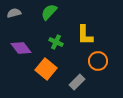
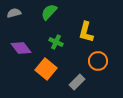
yellow L-shape: moved 1 px right, 3 px up; rotated 15 degrees clockwise
